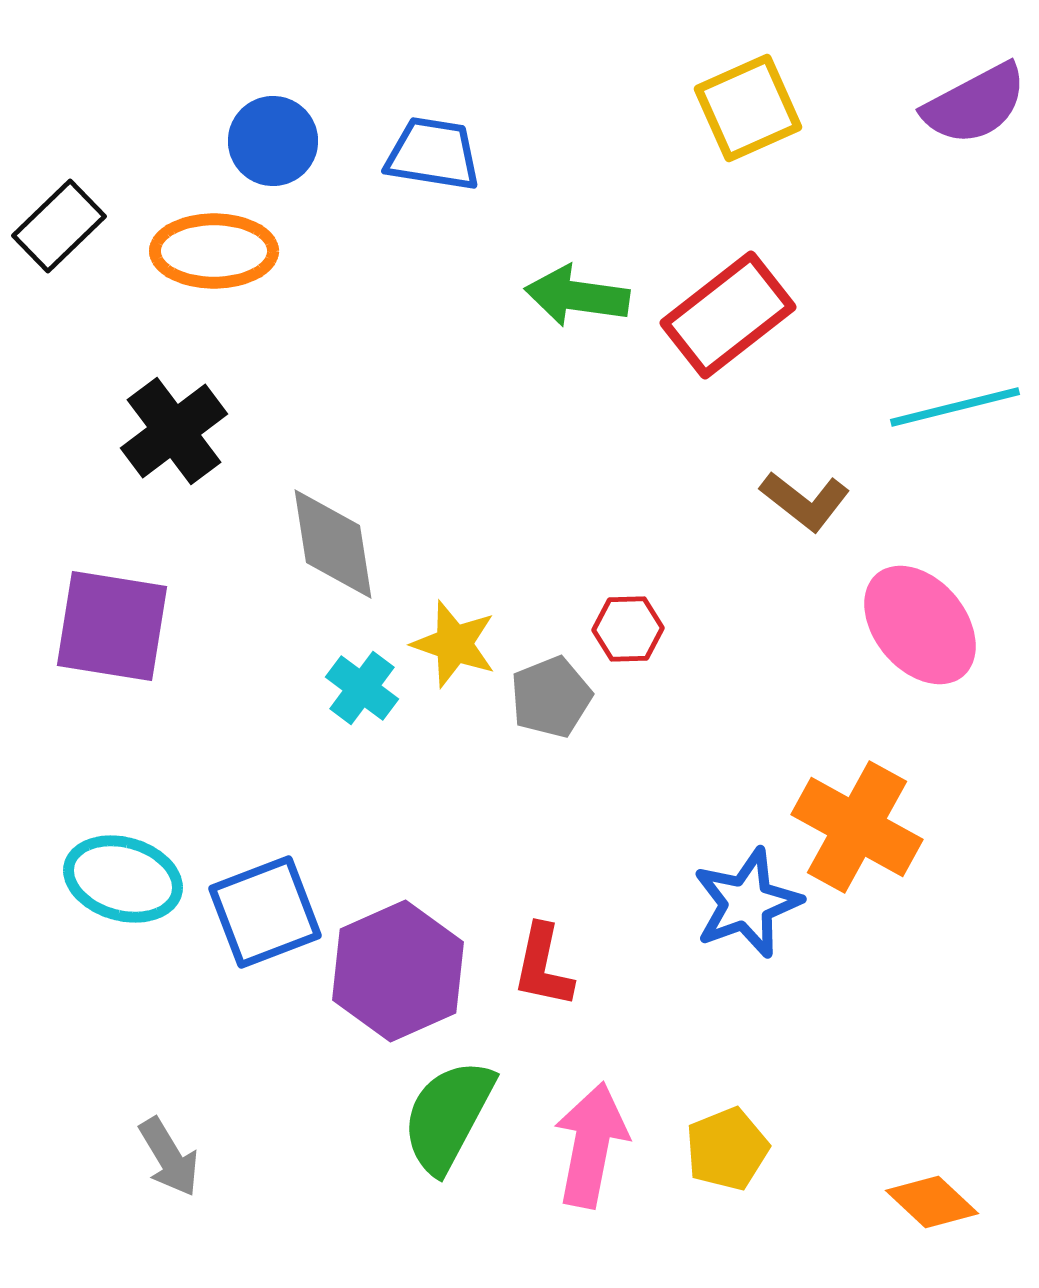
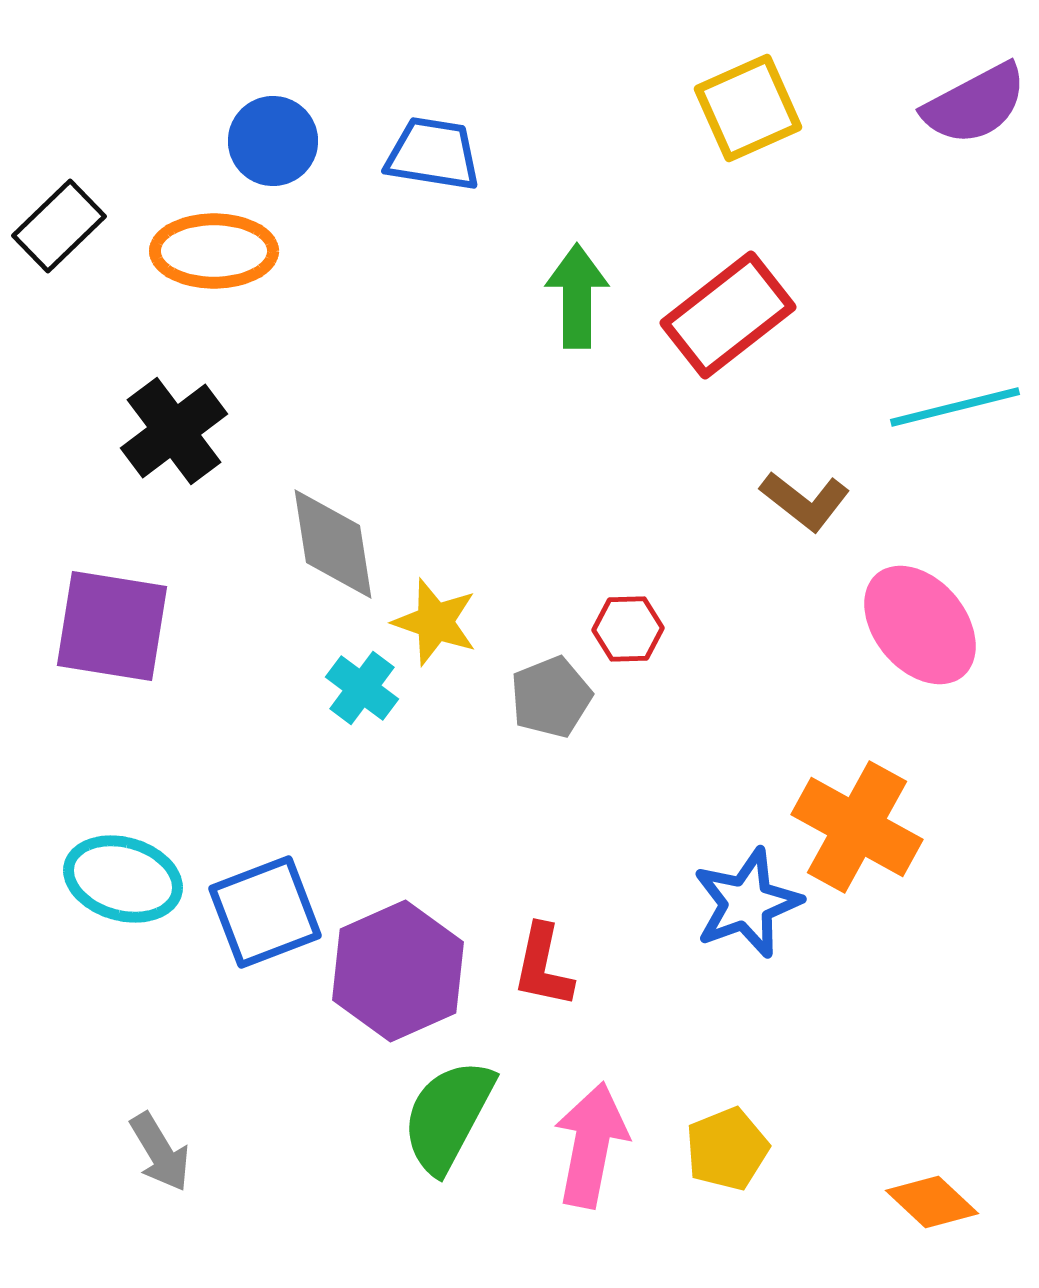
green arrow: rotated 82 degrees clockwise
yellow star: moved 19 px left, 22 px up
gray arrow: moved 9 px left, 5 px up
